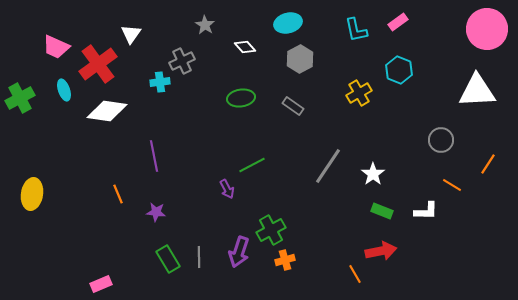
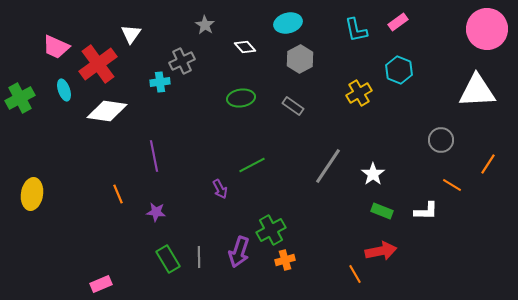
purple arrow at (227, 189): moved 7 px left
